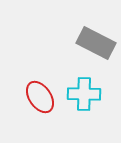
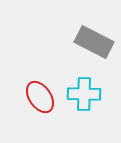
gray rectangle: moved 2 px left, 1 px up
